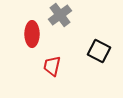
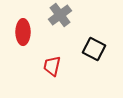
red ellipse: moved 9 px left, 2 px up
black square: moved 5 px left, 2 px up
